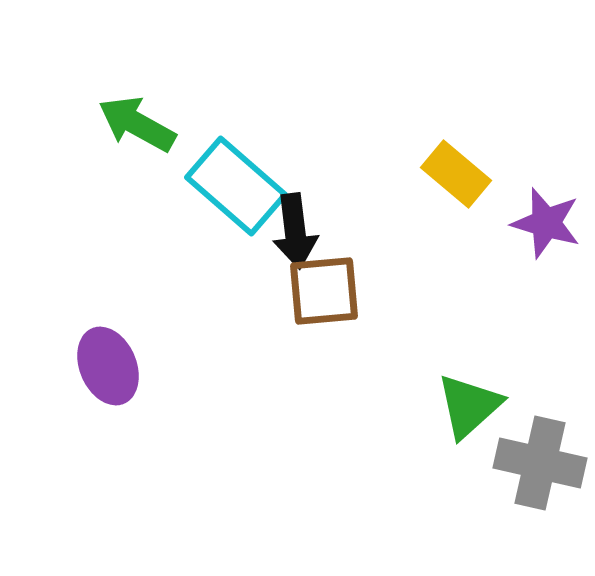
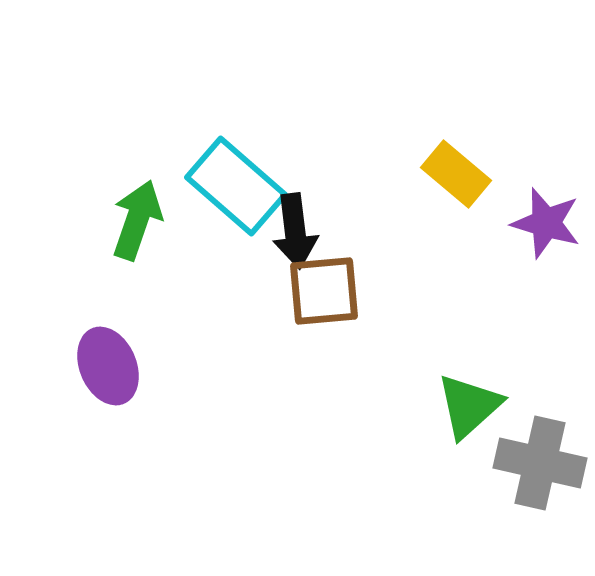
green arrow: moved 96 px down; rotated 80 degrees clockwise
